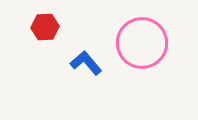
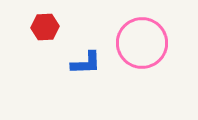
blue L-shape: rotated 128 degrees clockwise
